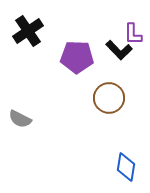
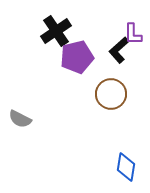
black cross: moved 28 px right
black L-shape: rotated 92 degrees clockwise
purple pentagon: rotated 16 degrees counterclockwise
brown circle: moved 2 px right, 4 px up
